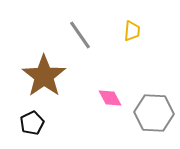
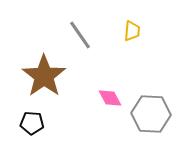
gray hexagon: moved 3 px left, 1 px down
black pentagon: rotated 30 degrees clockwise
